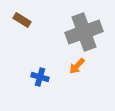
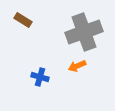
brown rectangle: moved 1 px right
orange arrow: rotated 24 degrees clockwise
